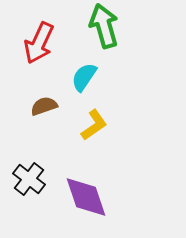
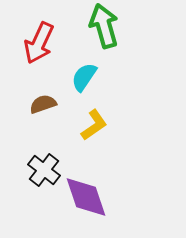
brown semicircle: moved 1 px left, 2 px up
black cross: moved 15 px right, 9 px up
